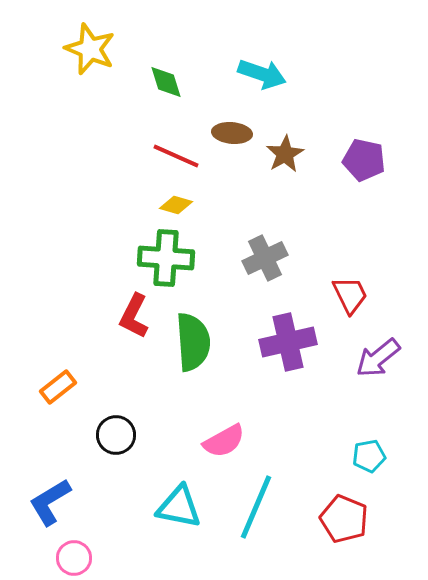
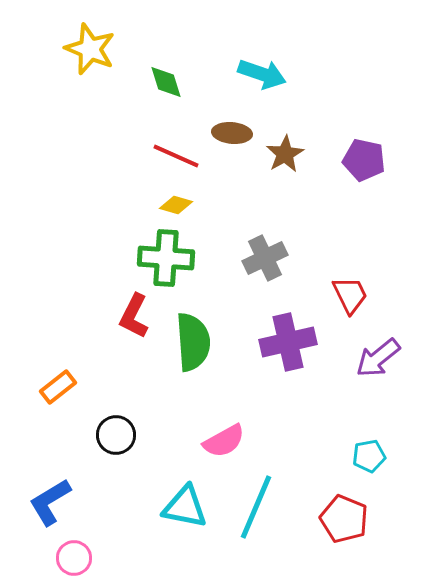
cyan triangle: moved 6 px right
